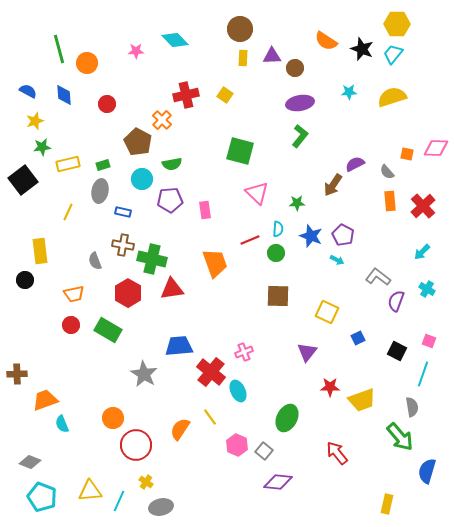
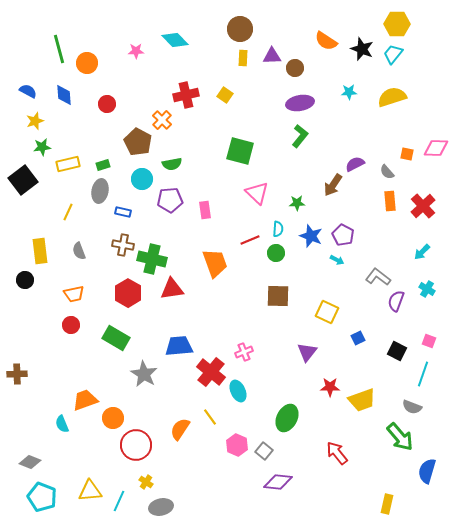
gray semicircle at (95, 261): moved 16 px left, 10 px up
green rectangle at (108, 330): moved 8 px right, 8 px down
orange trapezoid at (45, 400): moved 40 px right
gray semicircle at (412, 407): rotated 120 degrees clockwise
